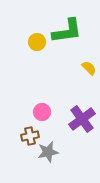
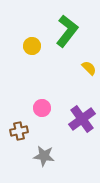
green L-shape: rotated 44 degrees counterclockwise
yellow circle: moved 5 px left, 4 px down
pink circle: moved 4 px up
brown cross: moved 11 px left, 5 px up
gray star: moved 4 px left, 4 px down; rotated 20 degrees clockwise
